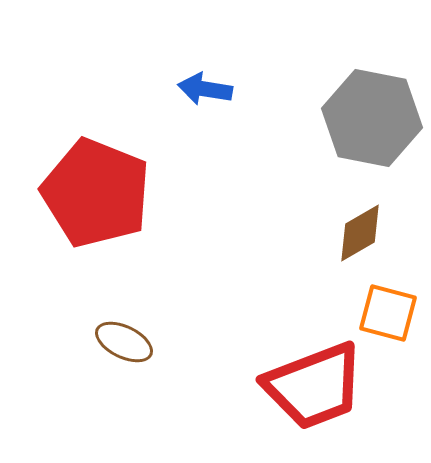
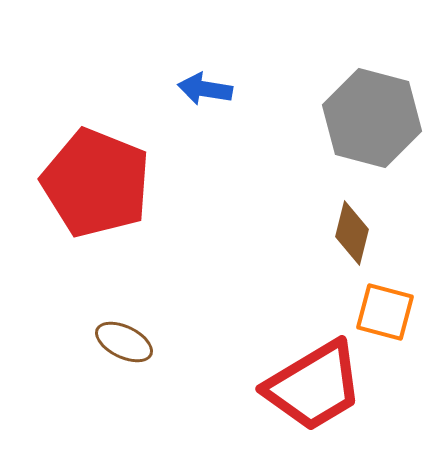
gray hexagon: rotated 4 degrees clockwise
red pentagon: moved 10 px up
brown diamond: moved 8 px left; rotated 46 degrees counterclockwise
orange square: moved 3 px left, 1 px up
red trapezoid: rotated 10 degrees counterclockwise
